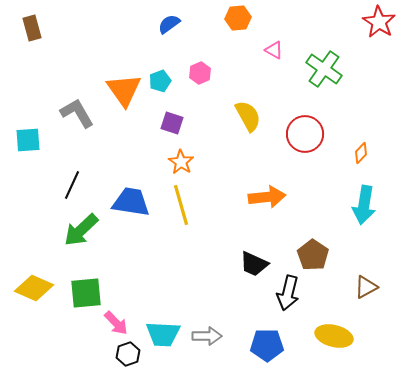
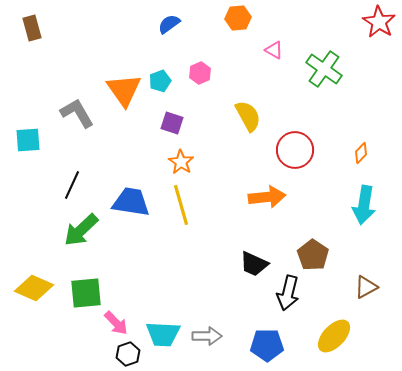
red circle: moved 10 px left, 16 px down
yellow ellipse: rotated 60 degrees counterclockwise
